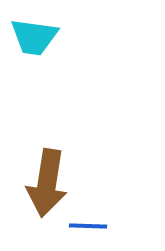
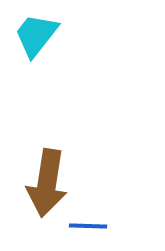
cyan trapezoid: moved 2 px right, 2 px up; rotated 120 degrees clockwise
